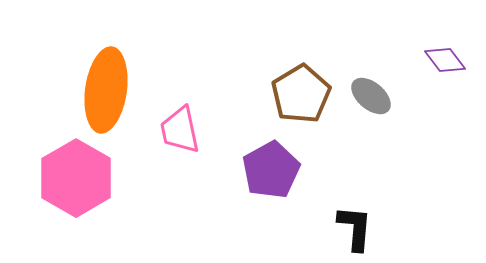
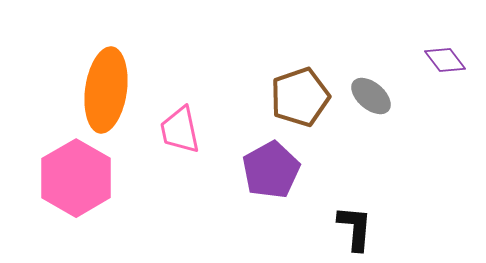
brown pentagon: moved 1 px left, 3 px down; rotated 12 degrees clockwise
